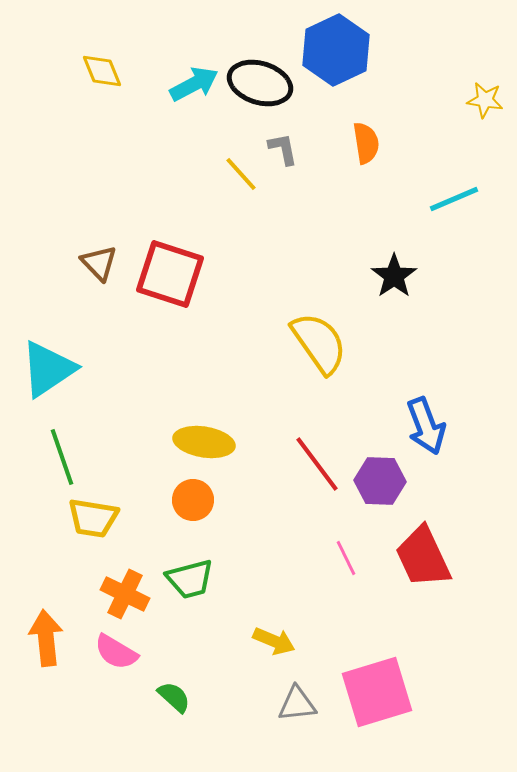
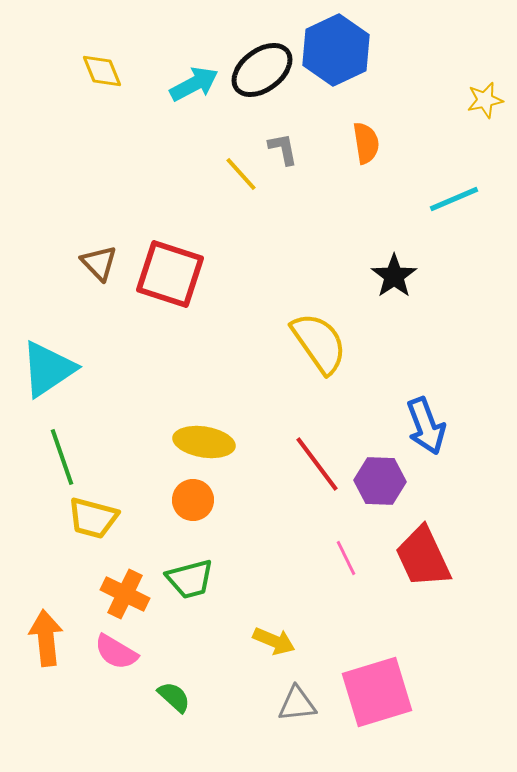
black ellipse: moved 2 px right, 13 px up; rotated 54 degrees counterclockwise
yellow star: rotated 21 degrees counterclockwise
yellow trapezoid: rotated 6 degrees clockwise
